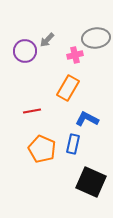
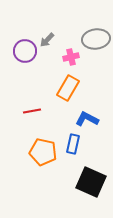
gray ellipse: moved 1 px down
pink cross: moved 4 px left, 2 px down
orange pentagon: moved 1 px right, 3 px down; rotated 12 degrees counterclockwise
